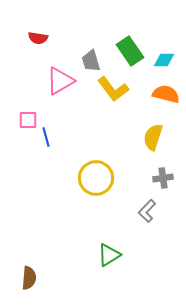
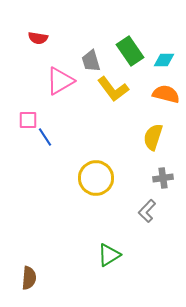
blue line: moved 1 px left; rotated 18 degrees counterclockwise
